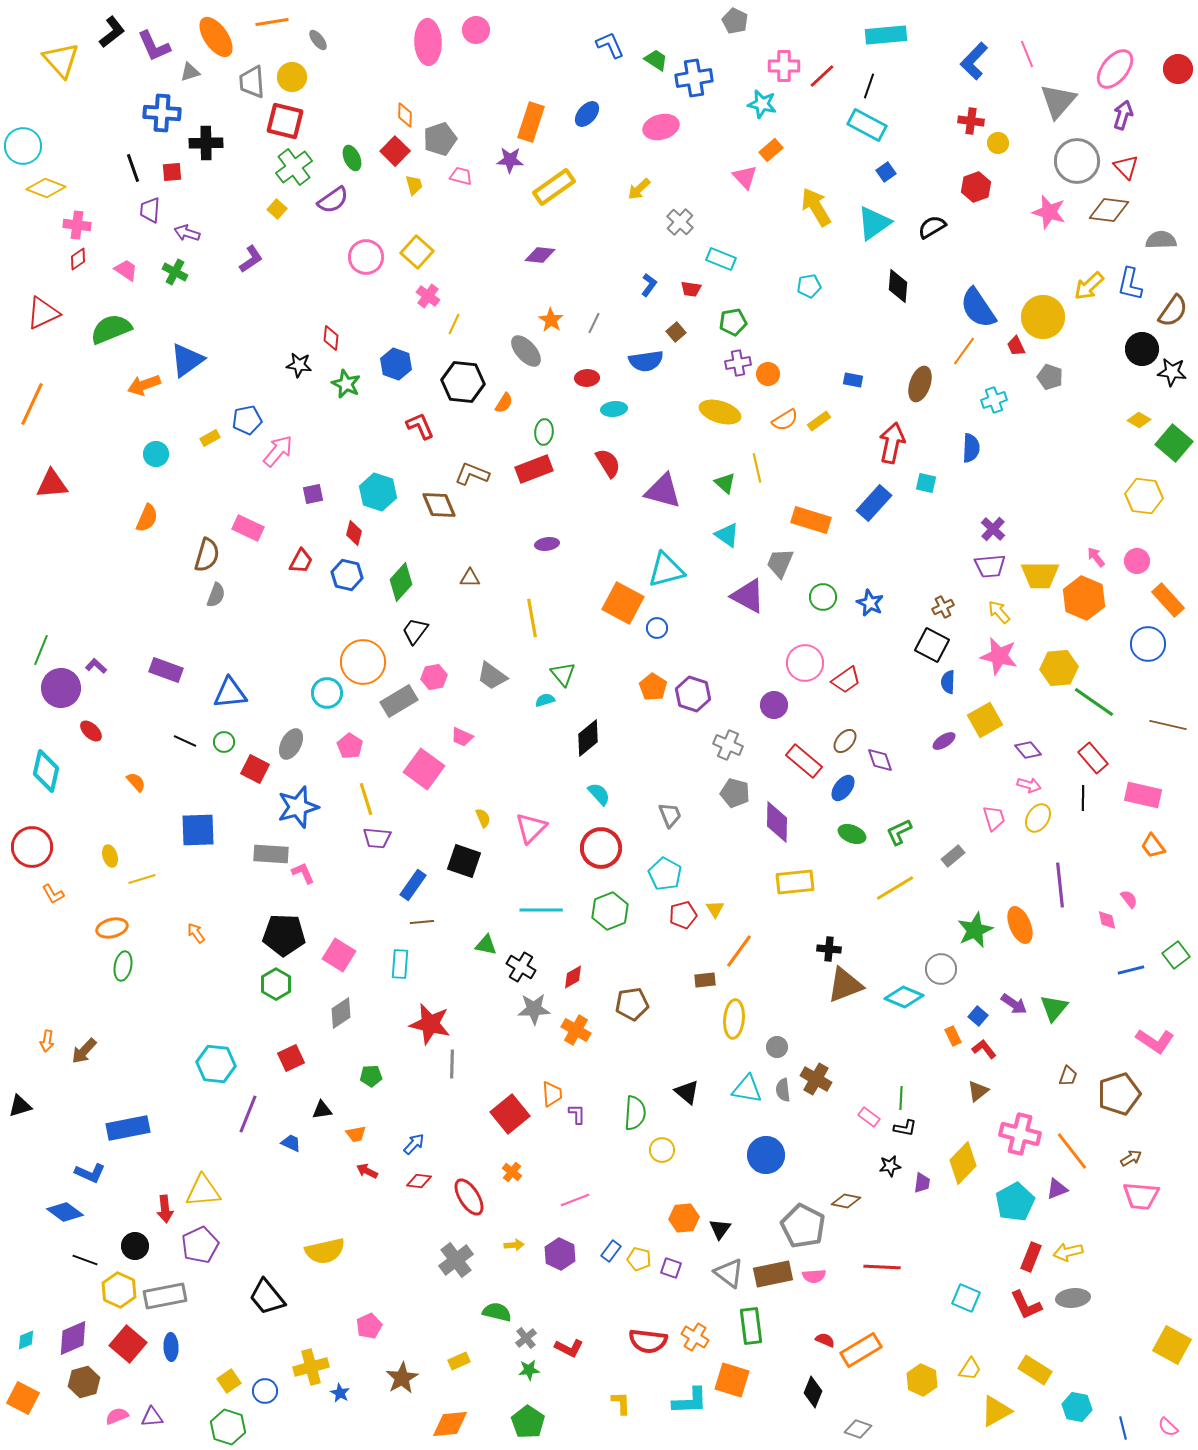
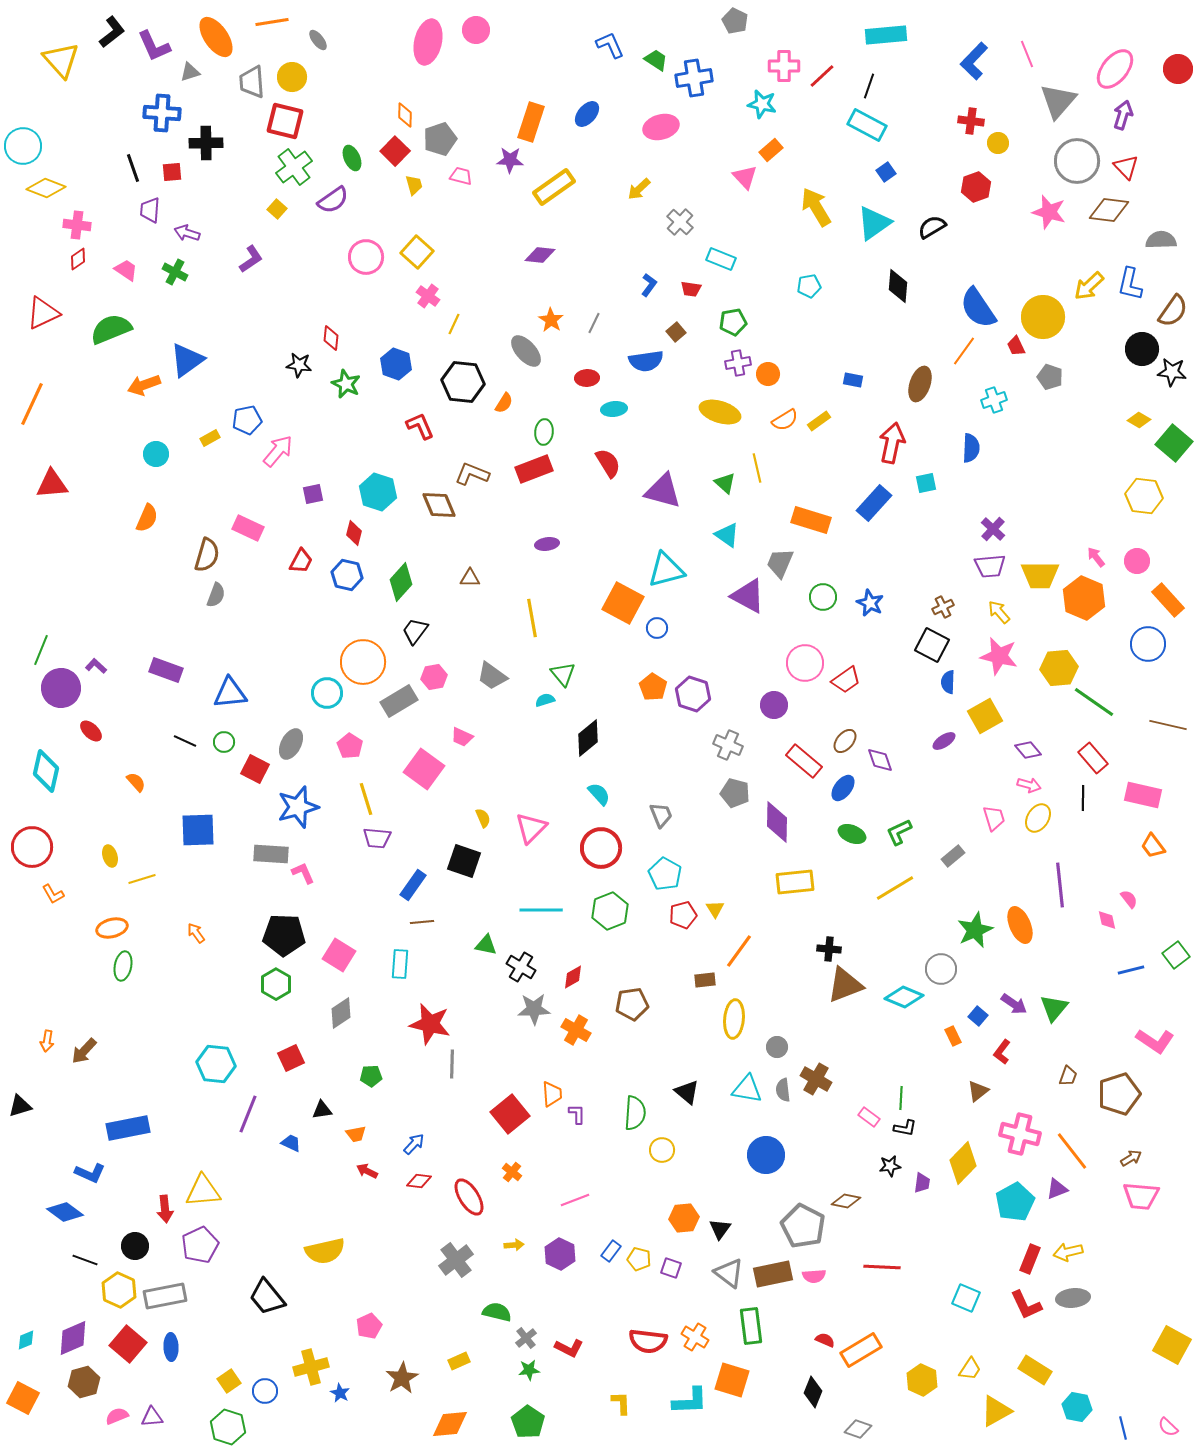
pink ellipse at (428, 42): rotated 15 degrees clockwise
cyan square at (926, 483): rotated 25 degrees counterclockwise
yellow square at (985, 720): moved 4 px up
gray trapezoid at (670, 815): moved 9 px left
red L-shape at (984, 1049): moved 18 px right, 3 px down; rotated 105 degrees counterclockwise
red rectangle at (1031, 1257): moved 1 px left, 2 px down
